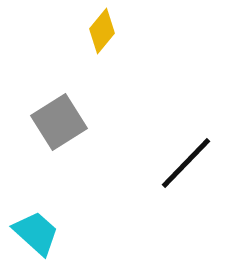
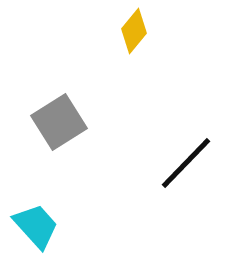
yellow diamond: moved 32 px right
cyan trapezoid: moved 7 px up; rotated 6 degrees clockwise
